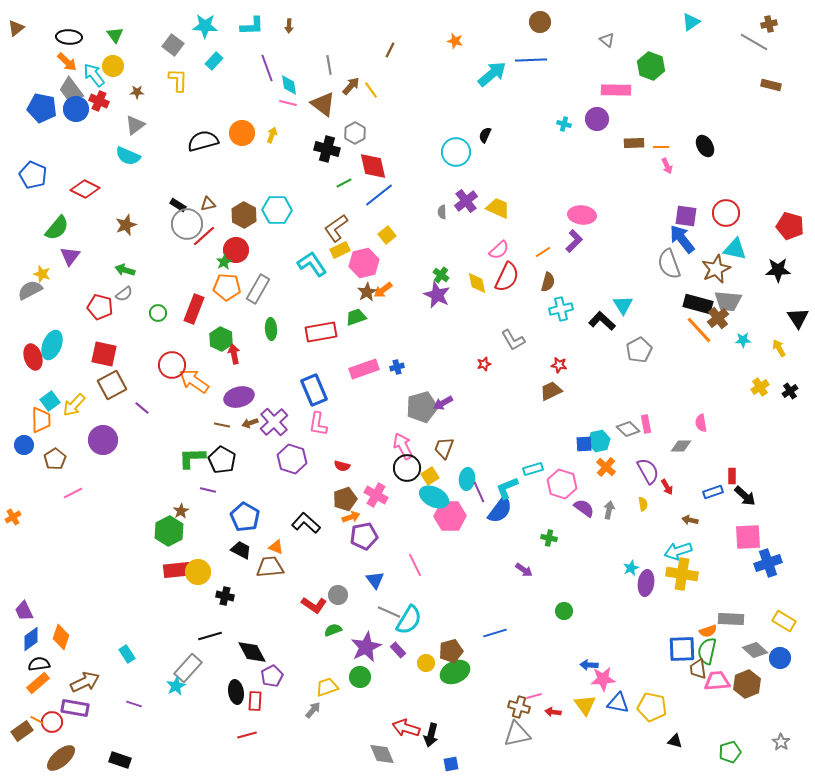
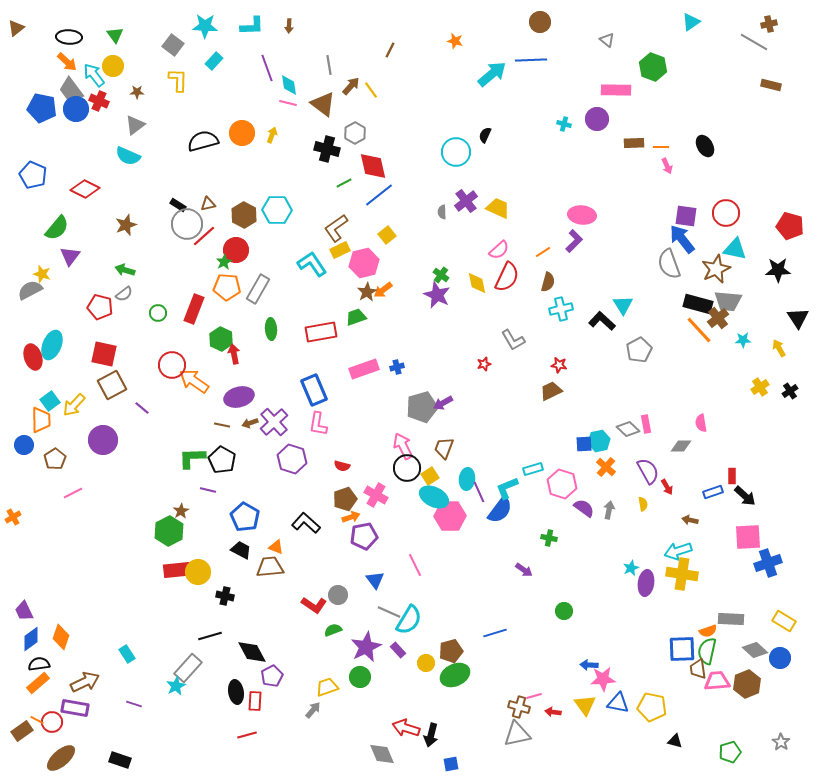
green hexagon at (651, 66): moved 2 px right, 1 px down
green ellipse at (455, 672): moved 3 px down
